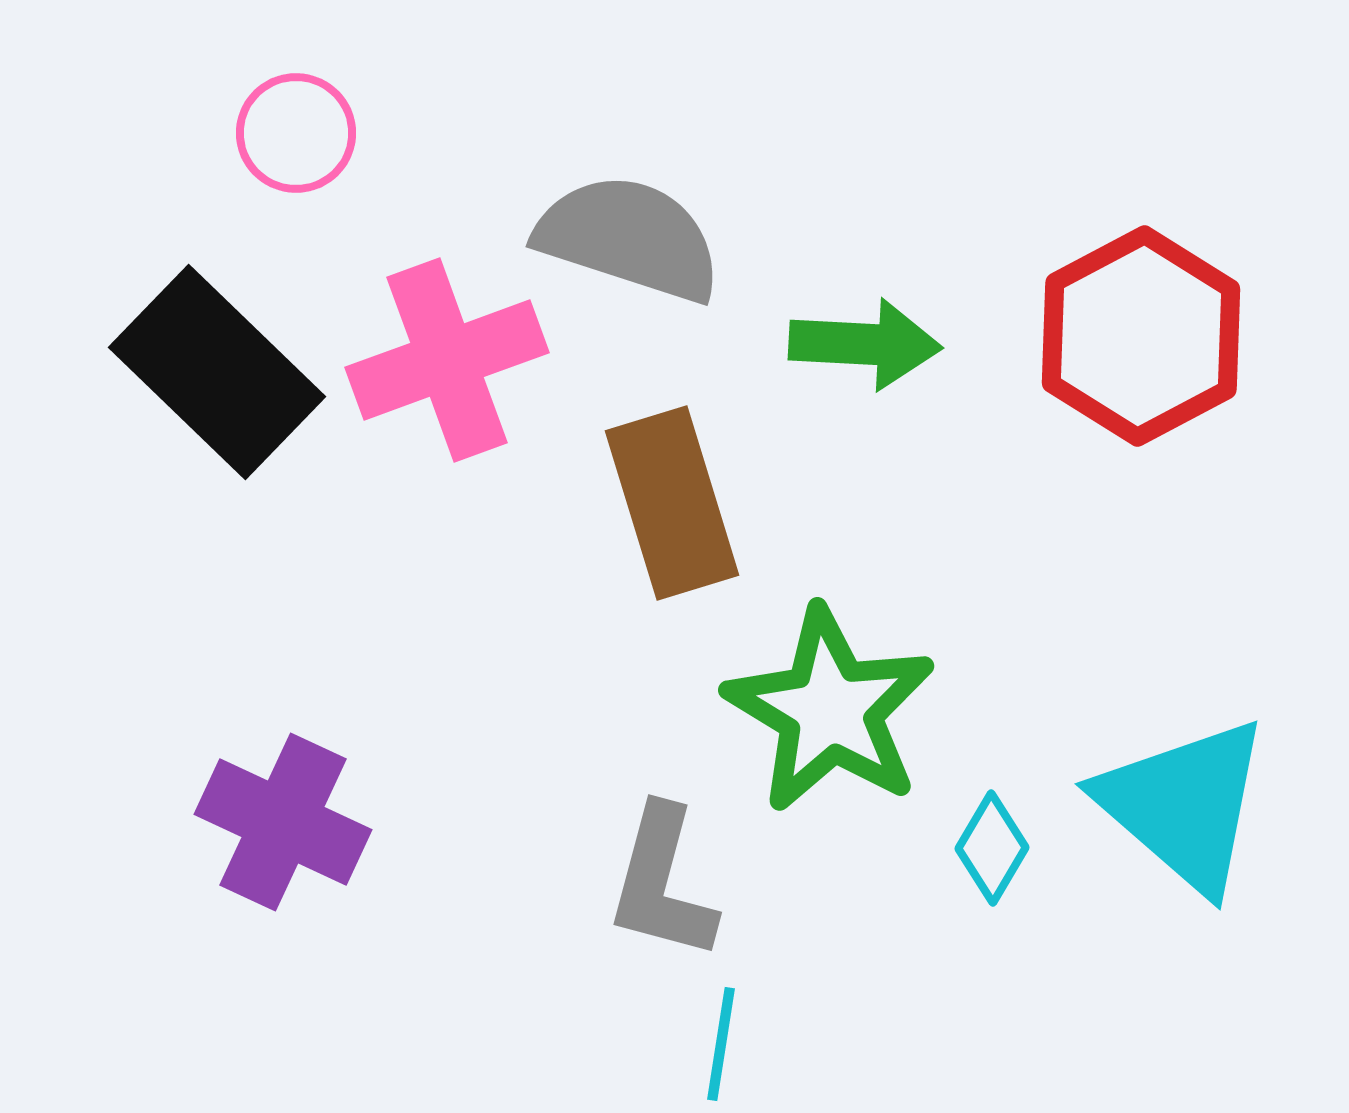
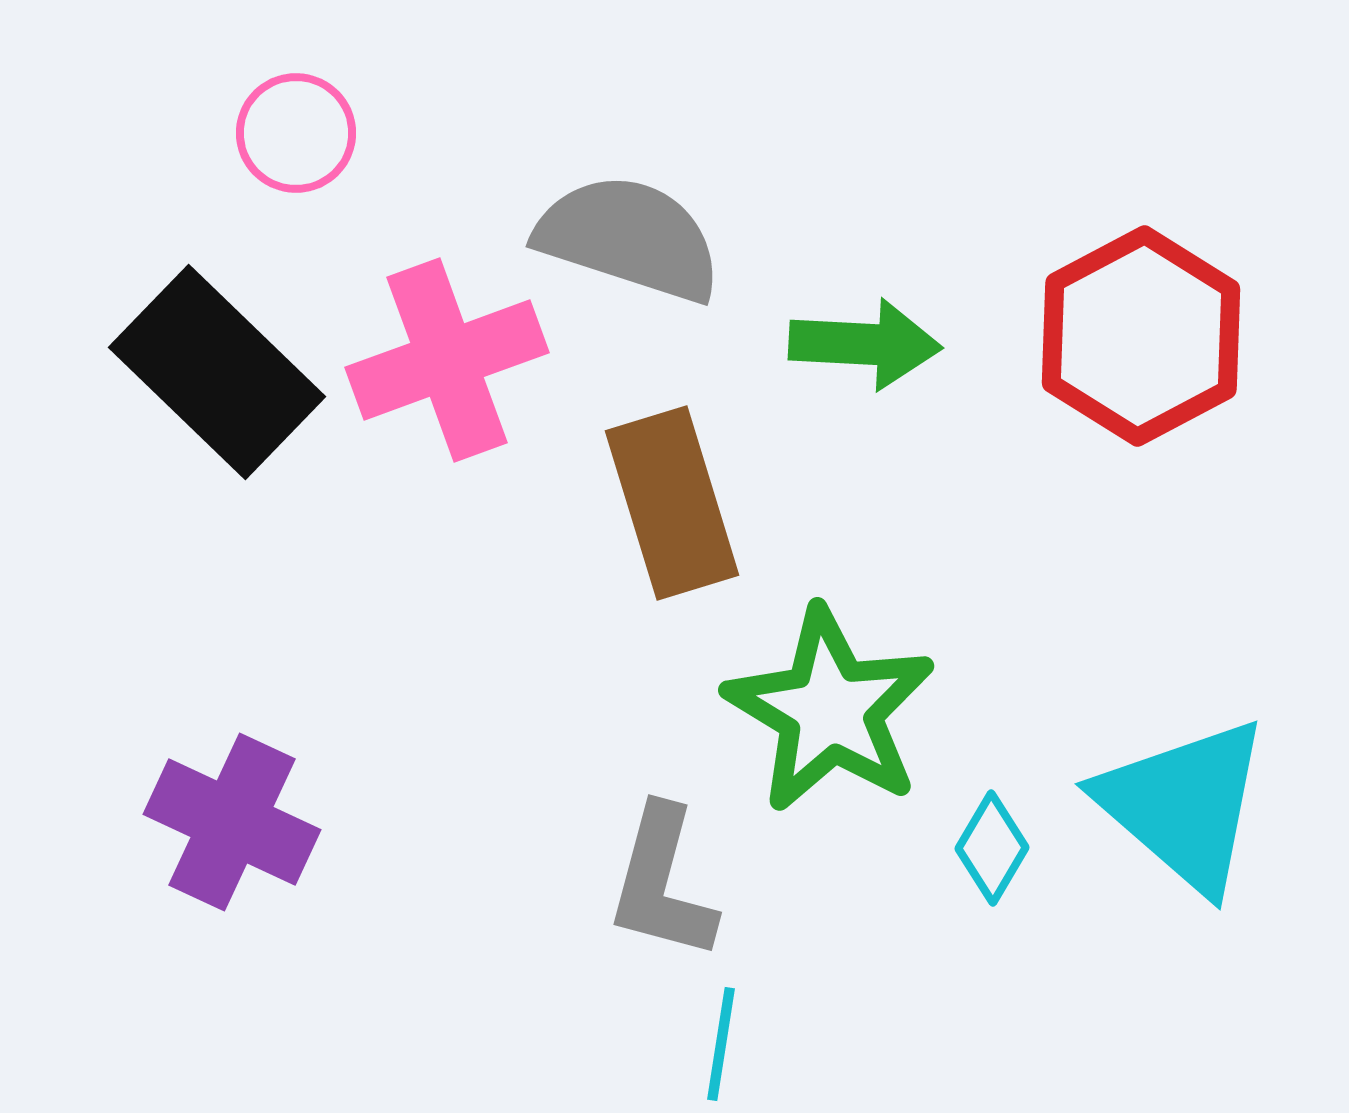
purple cross: moved 51 px left
